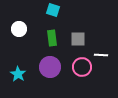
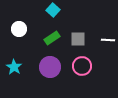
cyan square: rotated 24 degrees clockwise
green rectangle: rotated 63 degrees clockwise
white line: moved 7 px right, 15 px up
pink circle: moved 1 px up
cyan star: moved 4 px left, 7 px up
